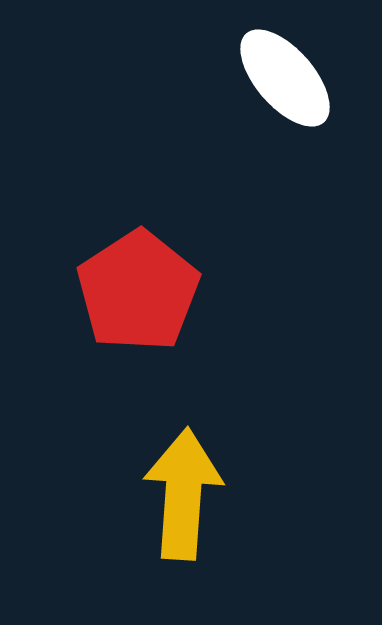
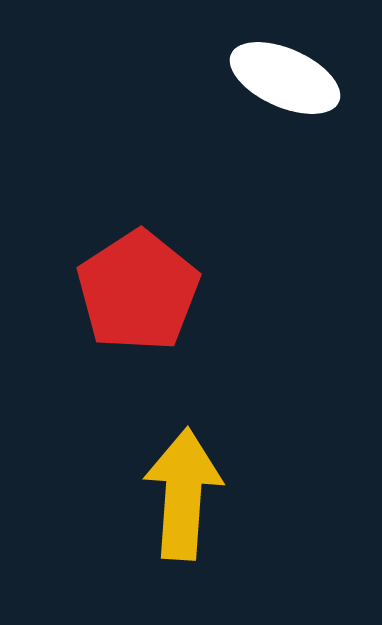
white ellipse: rotated 25 degrees counterclockwise
